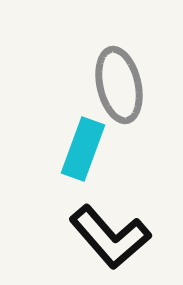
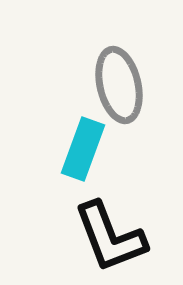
black L-shape: rotated 20 degrees clockwise
